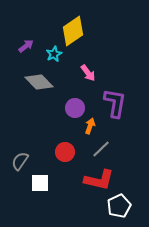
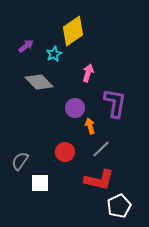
pink arrow: rotated 126 degrees counterclockwise
orange arrow: rotated 35 degrees counterclockwise
